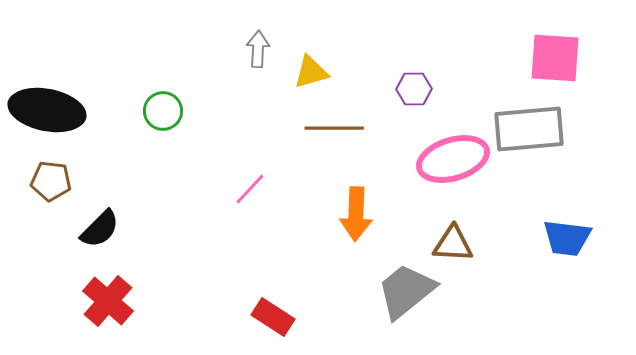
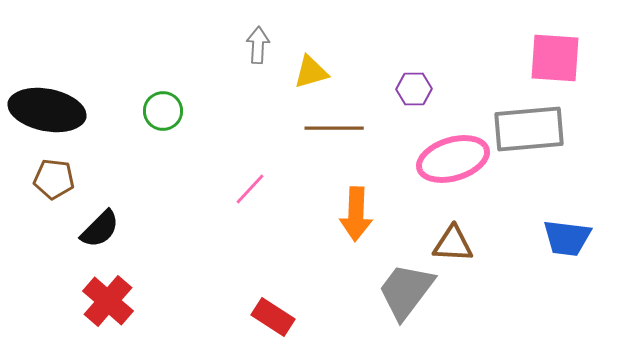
gray arrow: moved 4 px up
brown pentagon: moved 3 px right, 2 px up
gray trapezoid: rotated 14 degrees counterclockwise
